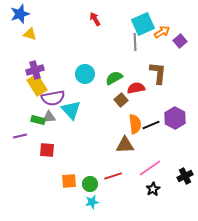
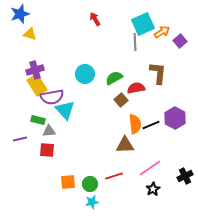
purple semicircle: moved 1 px left, 1 px up
cyan triangle: moved 6 px left
gray triangle: moved 14 px down
purple line: moved 3 px down
red line: moved 1 px right
orange square: moved 1 px left, 1 px down
